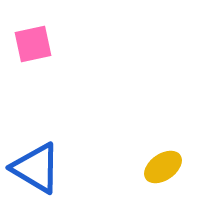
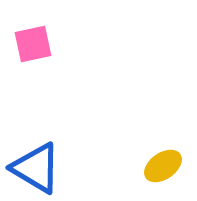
yellow ellipse: moved 1 px up
